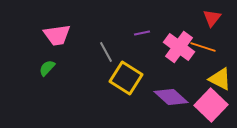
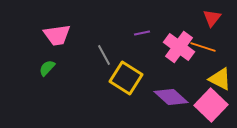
gray line: moved 2 px left, 3 px down
